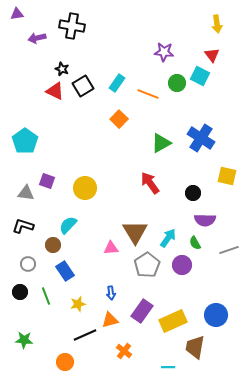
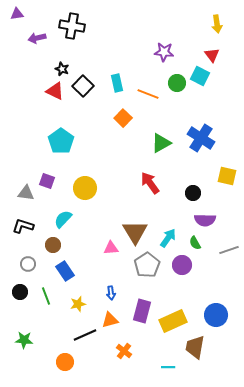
cyan rectangle at (117, 83): rotated 48 degrees counterclockwise
black square at (83, 86): rotated 15 degrees counterclockwise
orange square at (119, 119): moved 4 px right, 1 px up
cyan pentagon at (25, 141): moved 36 px right
cyan semicircle at (68, 225): moved 5 px left, 6 px up
purple rectangle at (142, 311): rotated 20 degrees counterclockwise
